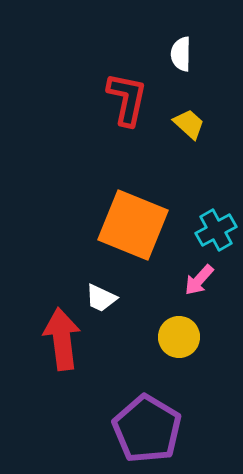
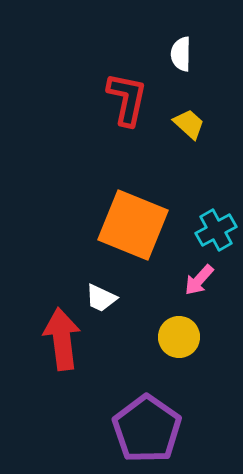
purple pentagon: rotated 4 degrees clockwise
